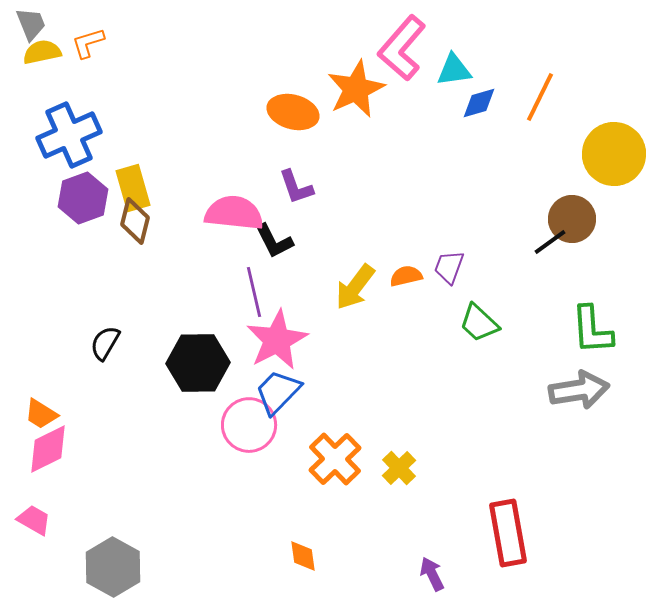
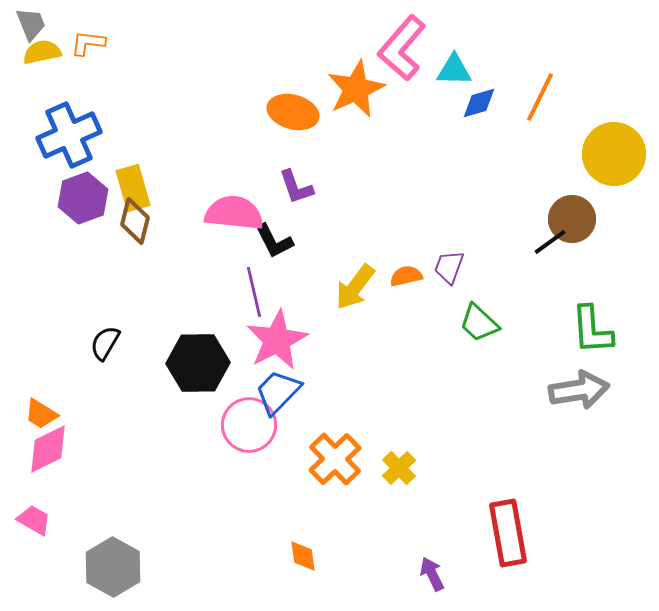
orange L-shape: rotated 24 degrees clockwise
cyan triangle: rotated 9 degrees clockwise
